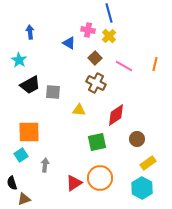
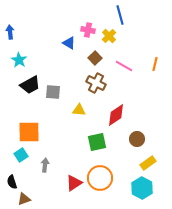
blue line: moved 11 px right, 2 px down
blue arrow: moved 20 px left
black semicircle: moved 1 px up
